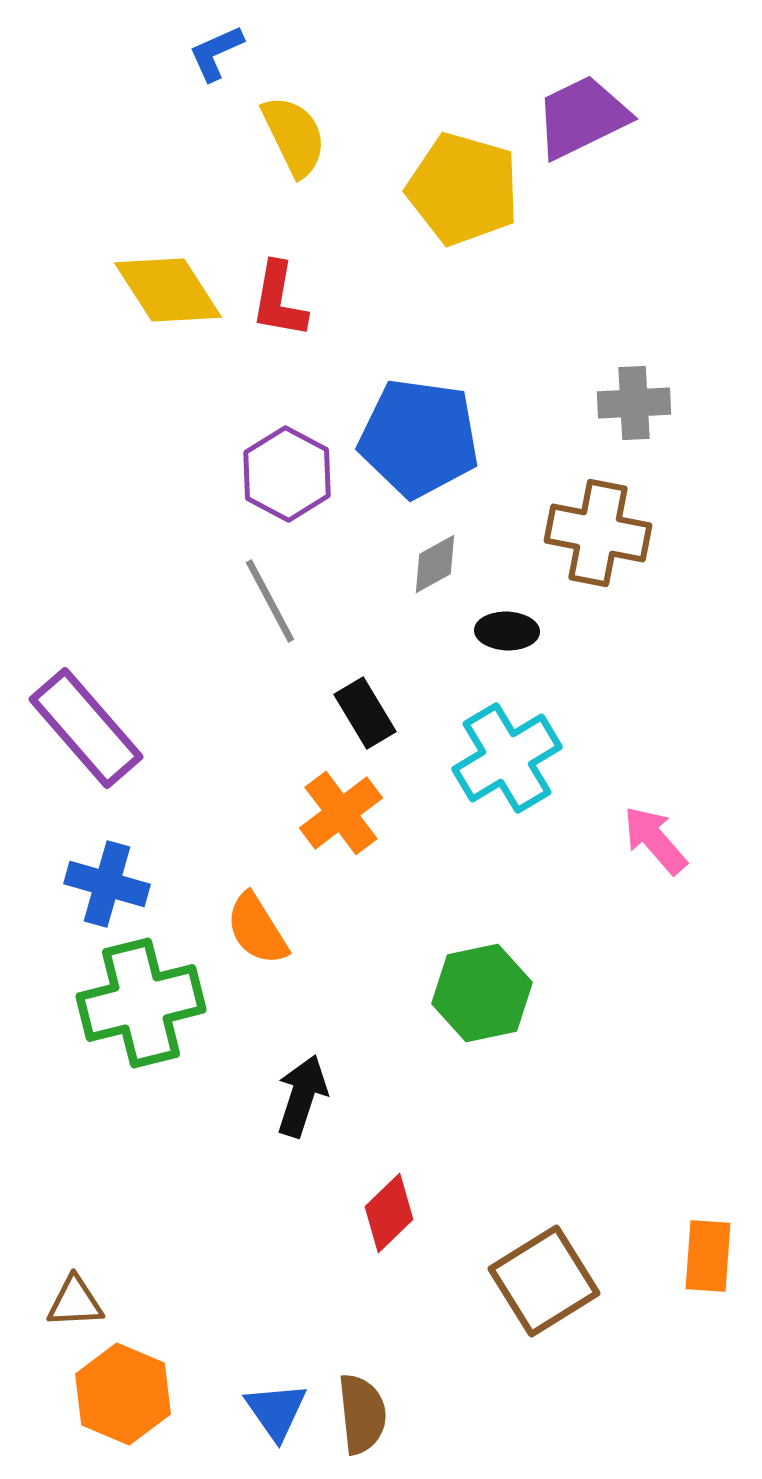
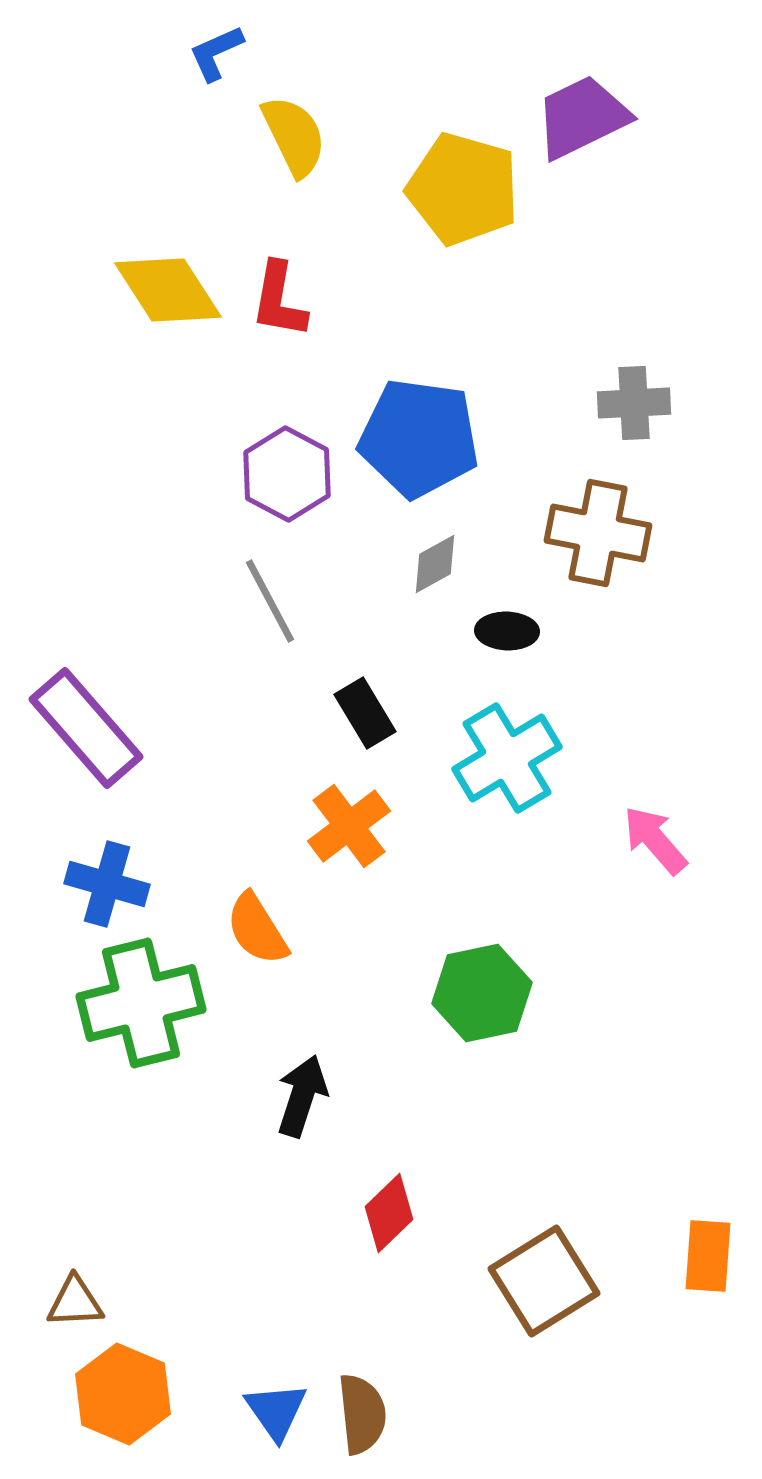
orange cross: moved 8 px right, 13 px down
